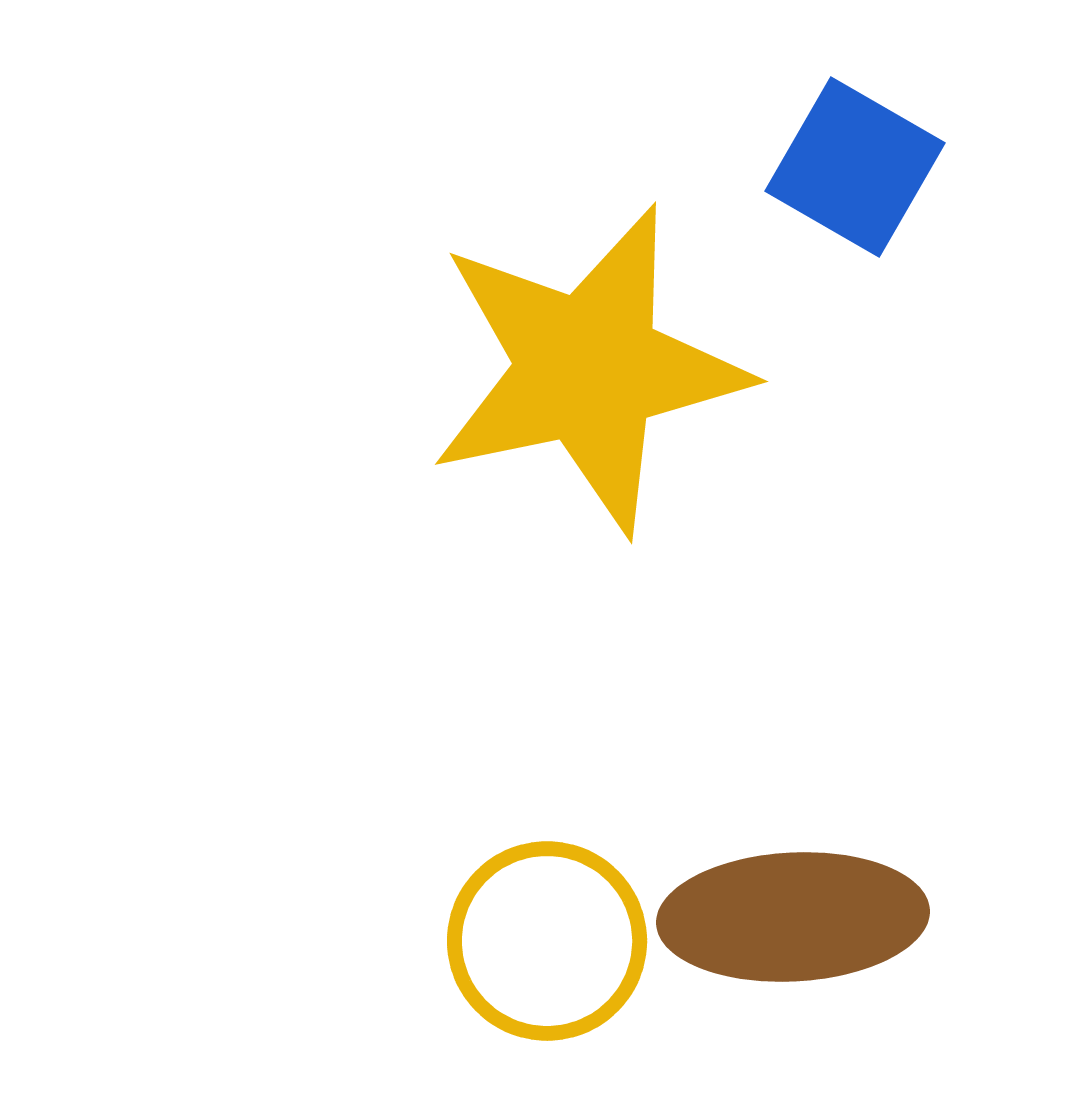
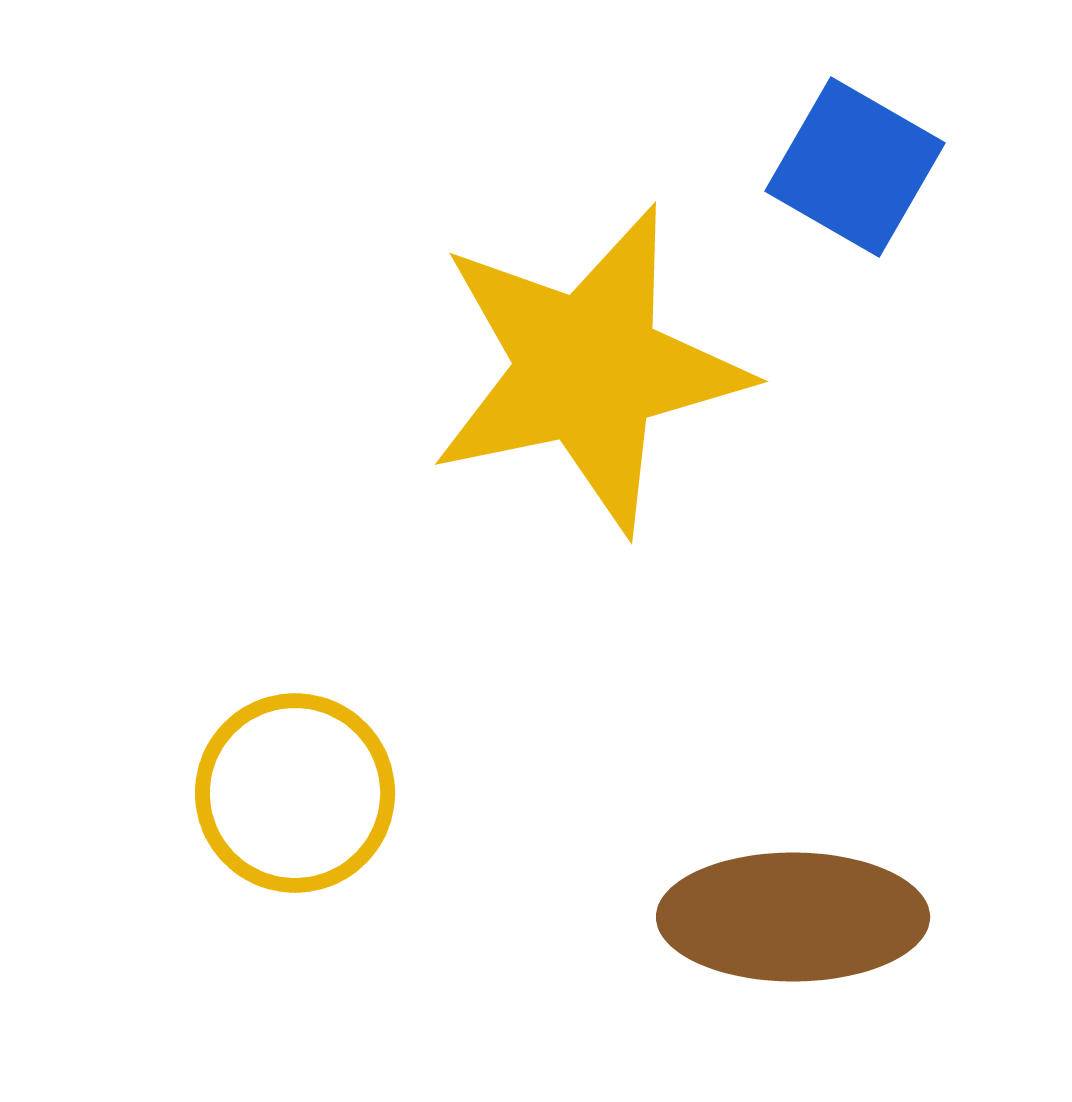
brown ellipse: rotated 3 degrees clockwise
yellow circle: moved 252 px left, 148 px up
